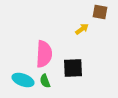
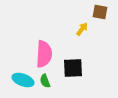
yellow arrow: rotated 16 degrees counterclockwise
